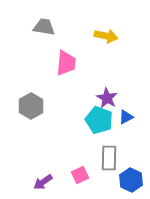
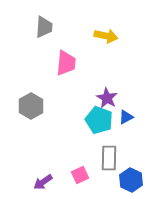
gray trapezoid: rotated 85 degrees clockwise
